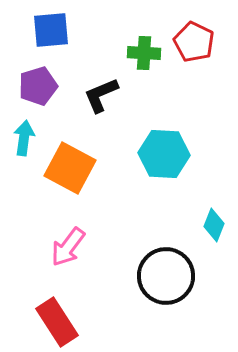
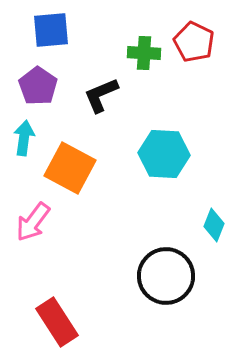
purple pentagon: rotated 21 degrees counterclockwise
pink arrow: moved 35 px left, 25 px up
